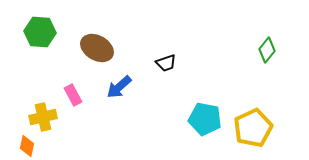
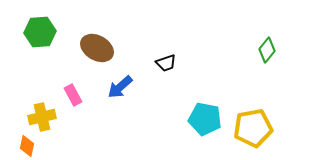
green hexagon: rotated 8 degrees counterclockwise
blue arrow: moved 1 px right
yellow cross: moved 1 px left
yellow pentagon: rotated 15 degrees clockwise
